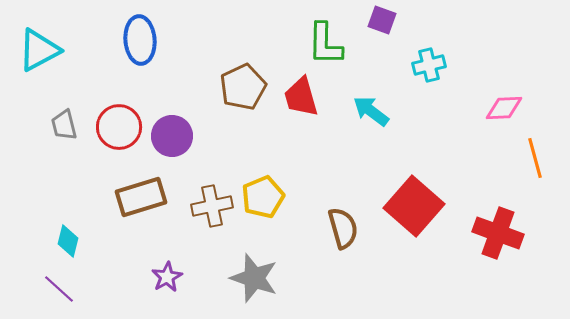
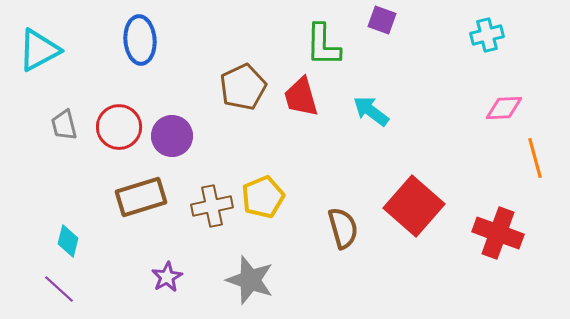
green L-shape: moved 2 px left, 1 px down
cyan cross: moved 58 px right, 30 px up
gray star: moved 4 px left, 2 px down
